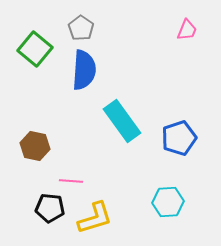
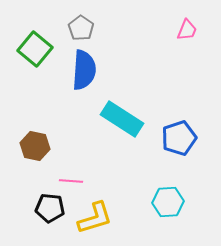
cyan rectangle: moved 2 px up; rotated 21 degrees counterclockwise
